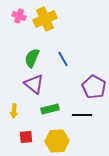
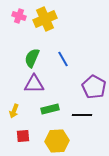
purple triangle: rotated 40 degrees counterclockwise
yellow arrow: rotated 16 degrees clockwise
red square: moved 3 px left, 1 px up
